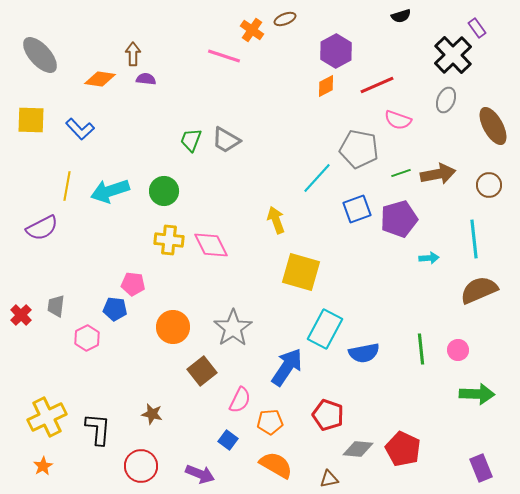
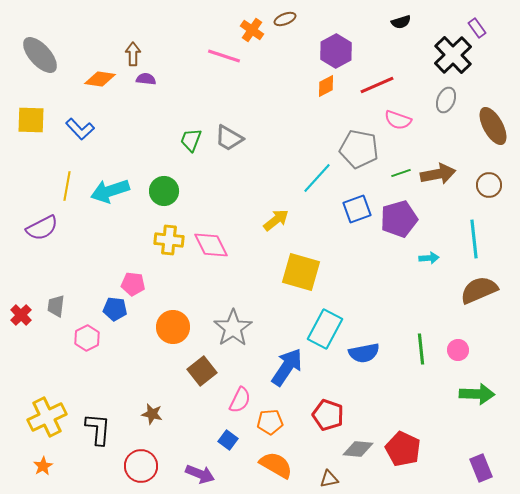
black semicircle at (401, 16): moved 6 px down
gray trapezoid at (226, 140): moved 3 px right, 2 px up
yellow arrow at (276, 220): rotated 72 degrees clockwise
